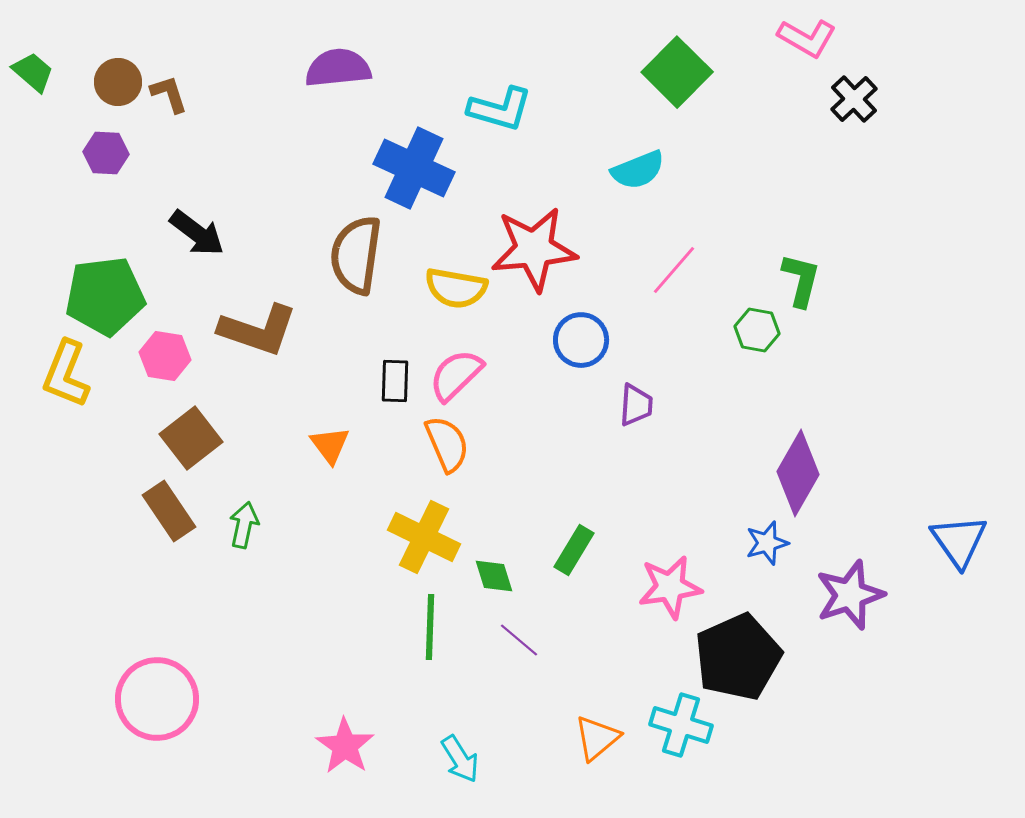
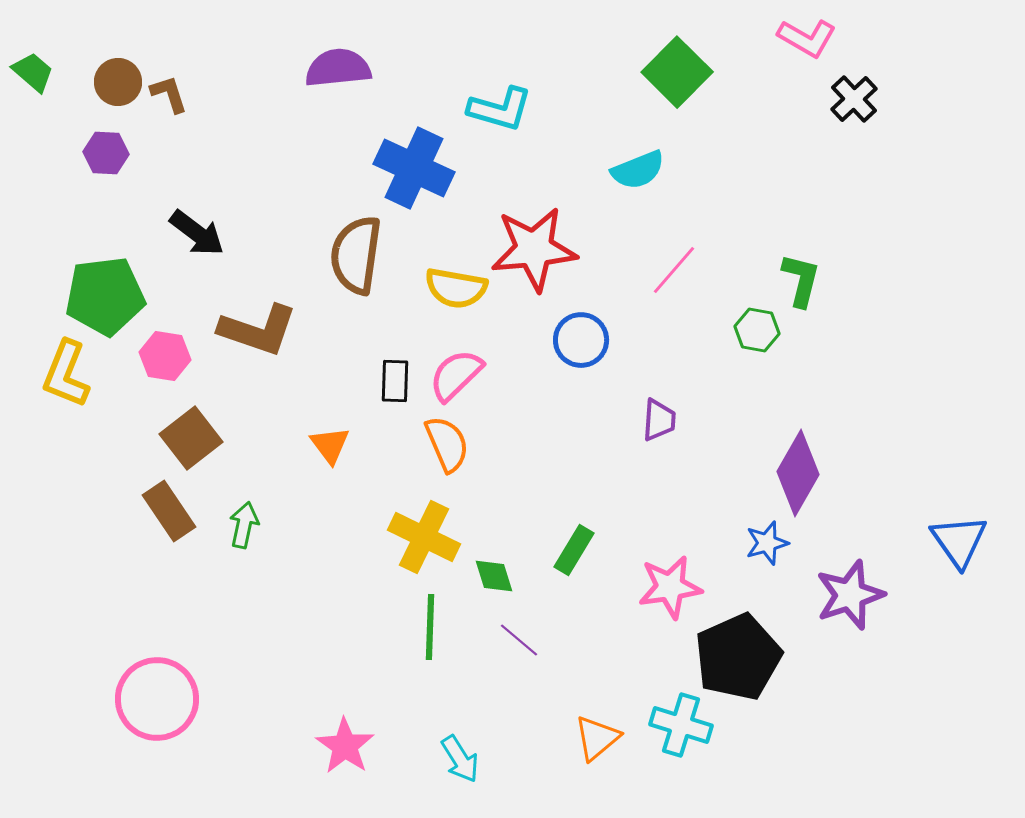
purple trapezoid at (636, 405): moved 23 px right, 15 px down
